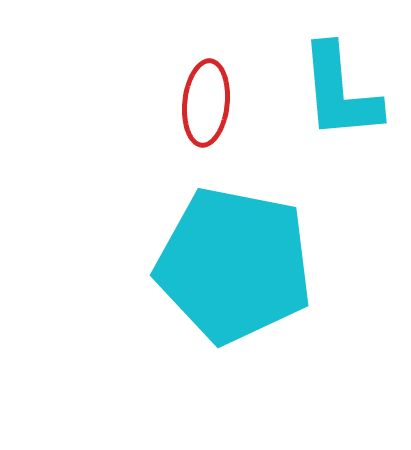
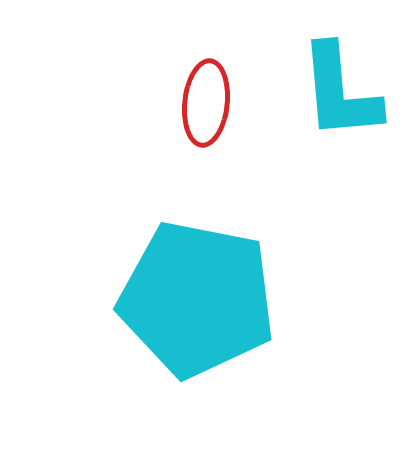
cyan pentagon: moved 37 px left, 34 px down
